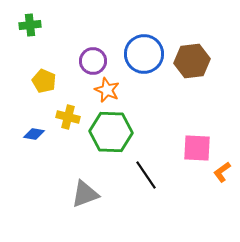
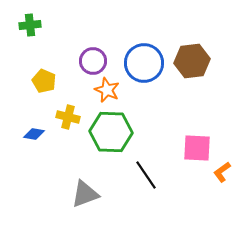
blue circle: moved 9 px down
